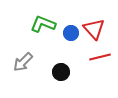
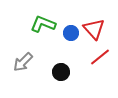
red line: rotated 25 degrees counterclockwise
